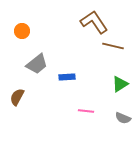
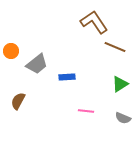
orange circle: moved 11 px left, 20 px down
brown line: moved 2 px right, 1 px down; rotated 10 degrees clockwise
brown semicircle: moved 1 px right, 4 px down
